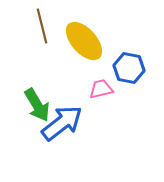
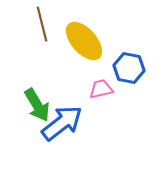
brown line: moved 2 px up
